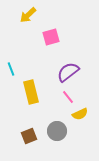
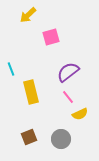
gray circle: moved 4 px right, 8 px down
brown square: moved 1 px down
